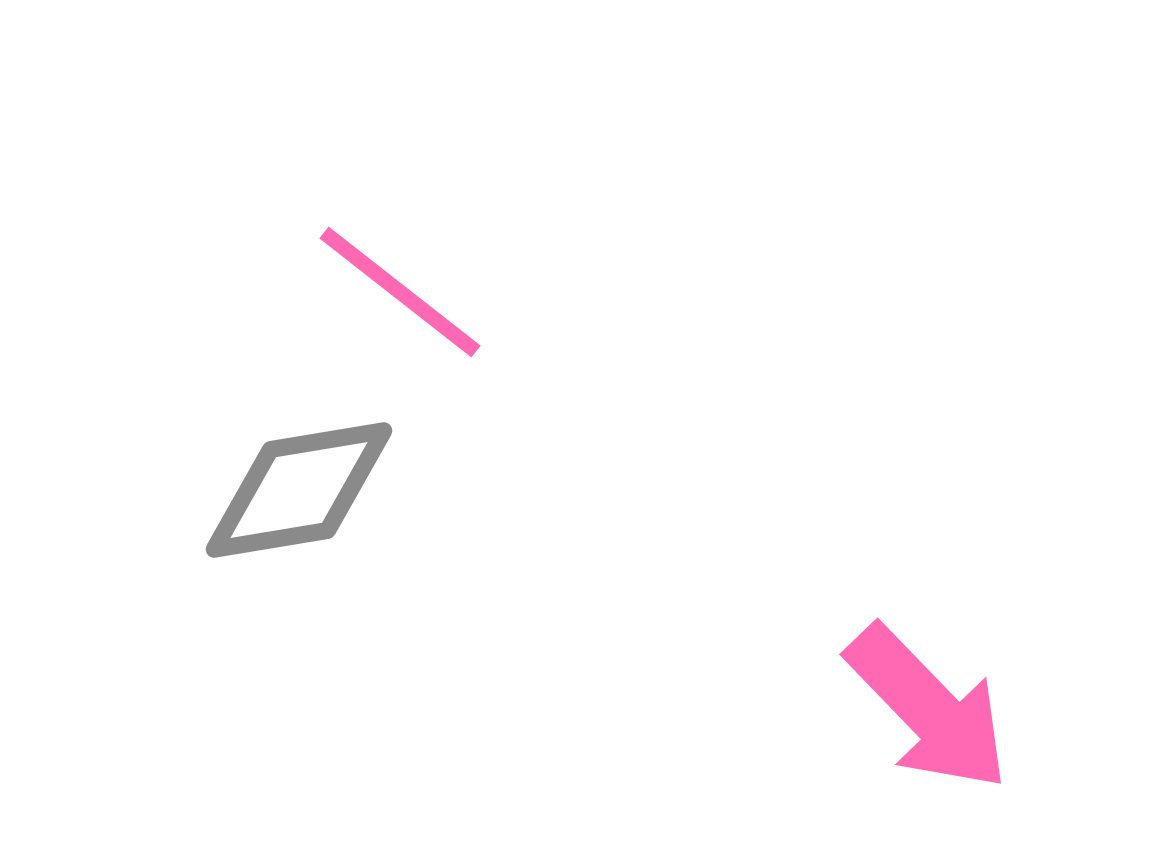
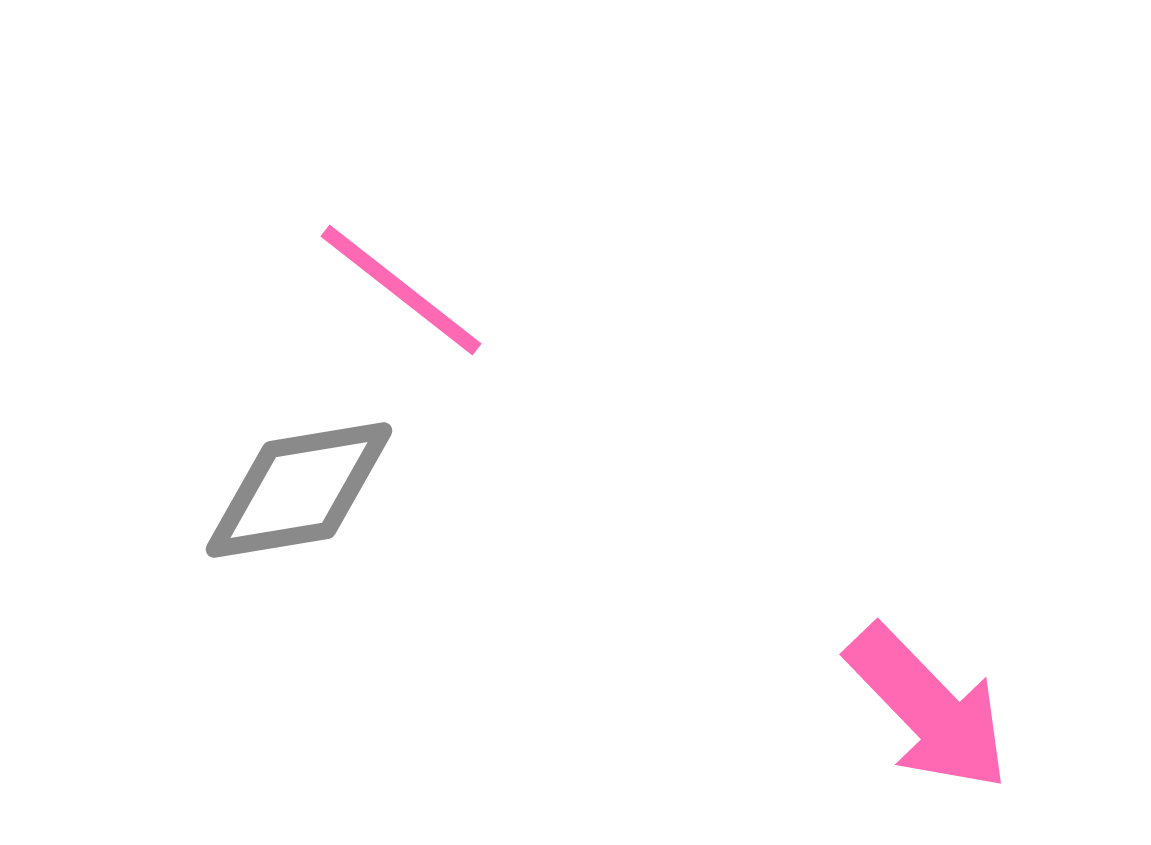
pink line: moved 1 px right, 2 px up
